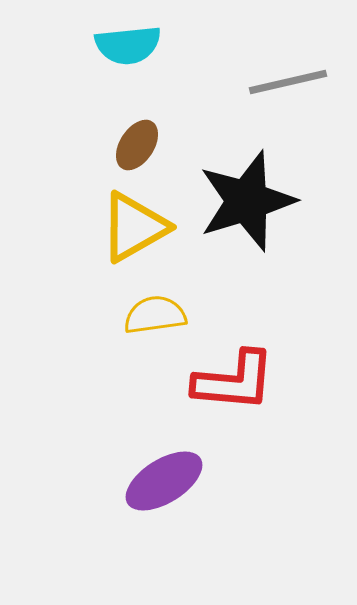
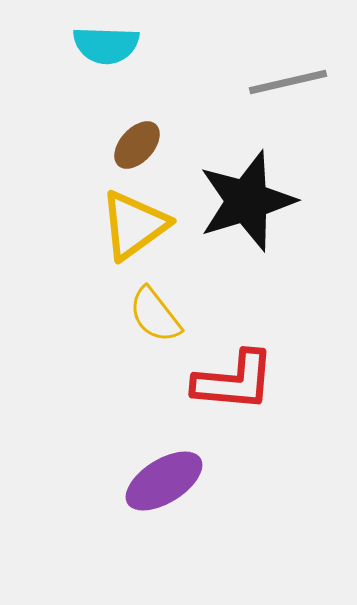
cyan semicircle: moved 22 px left; rotated 8 degrees clockwise
brown ellipse: rotated 9 degrees clockwise
yellow triangle: moved 2 px up; rotated 6 degrees counterclockwise
yellow semicircle: rotated 120 degrees counterclockwise
